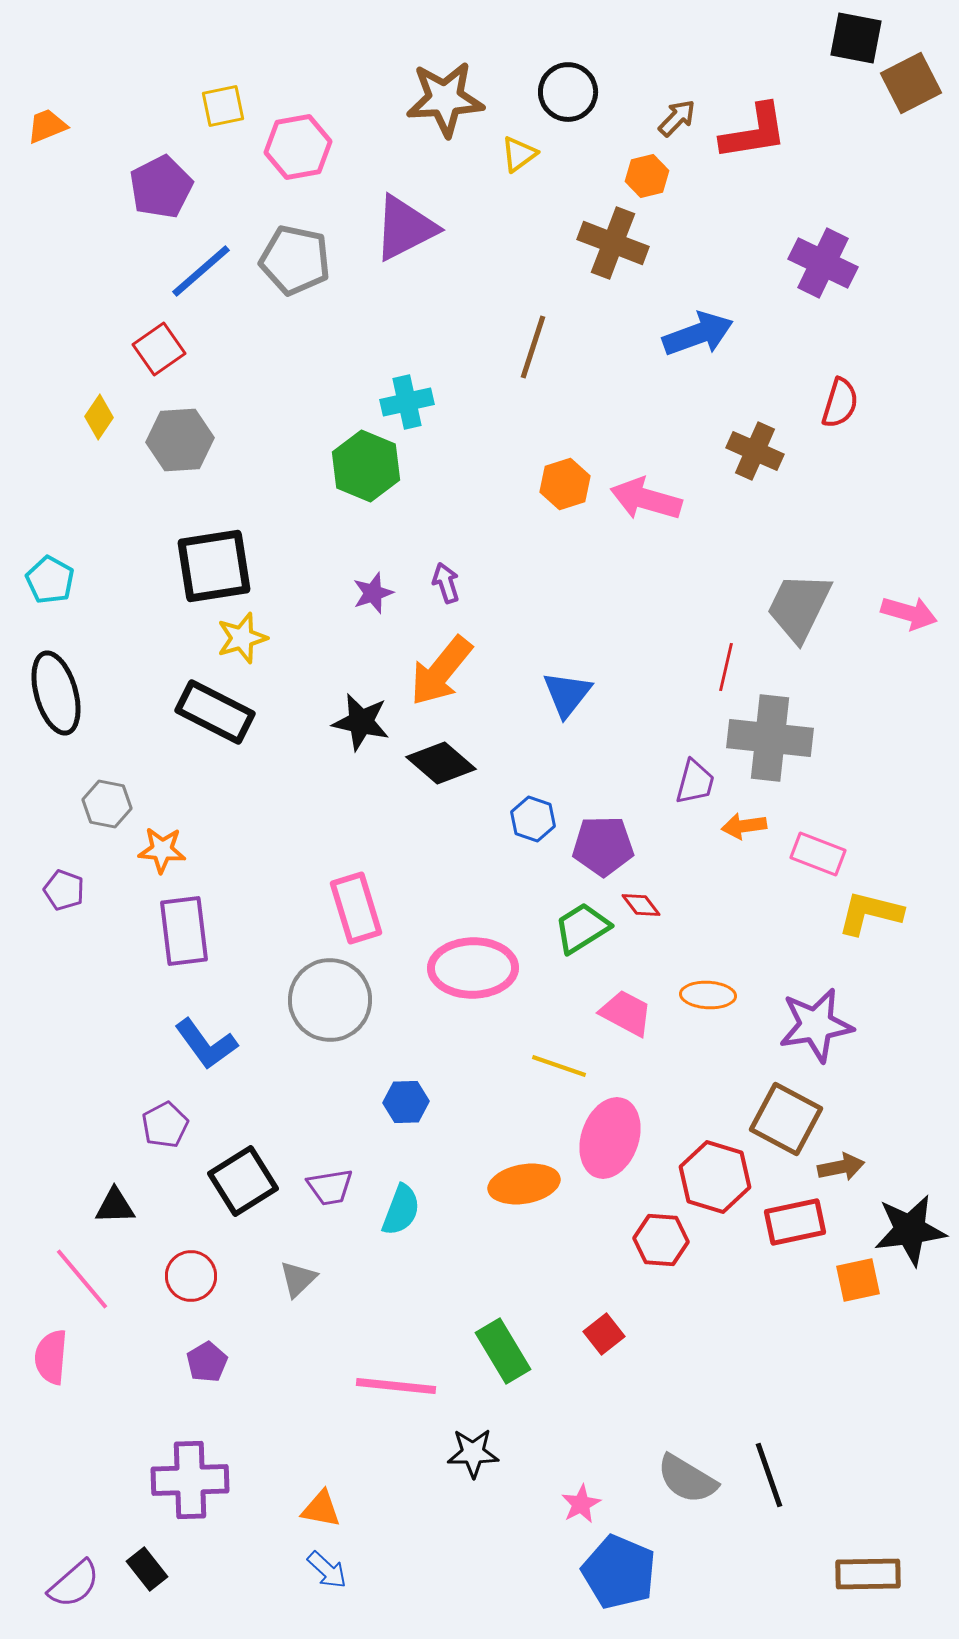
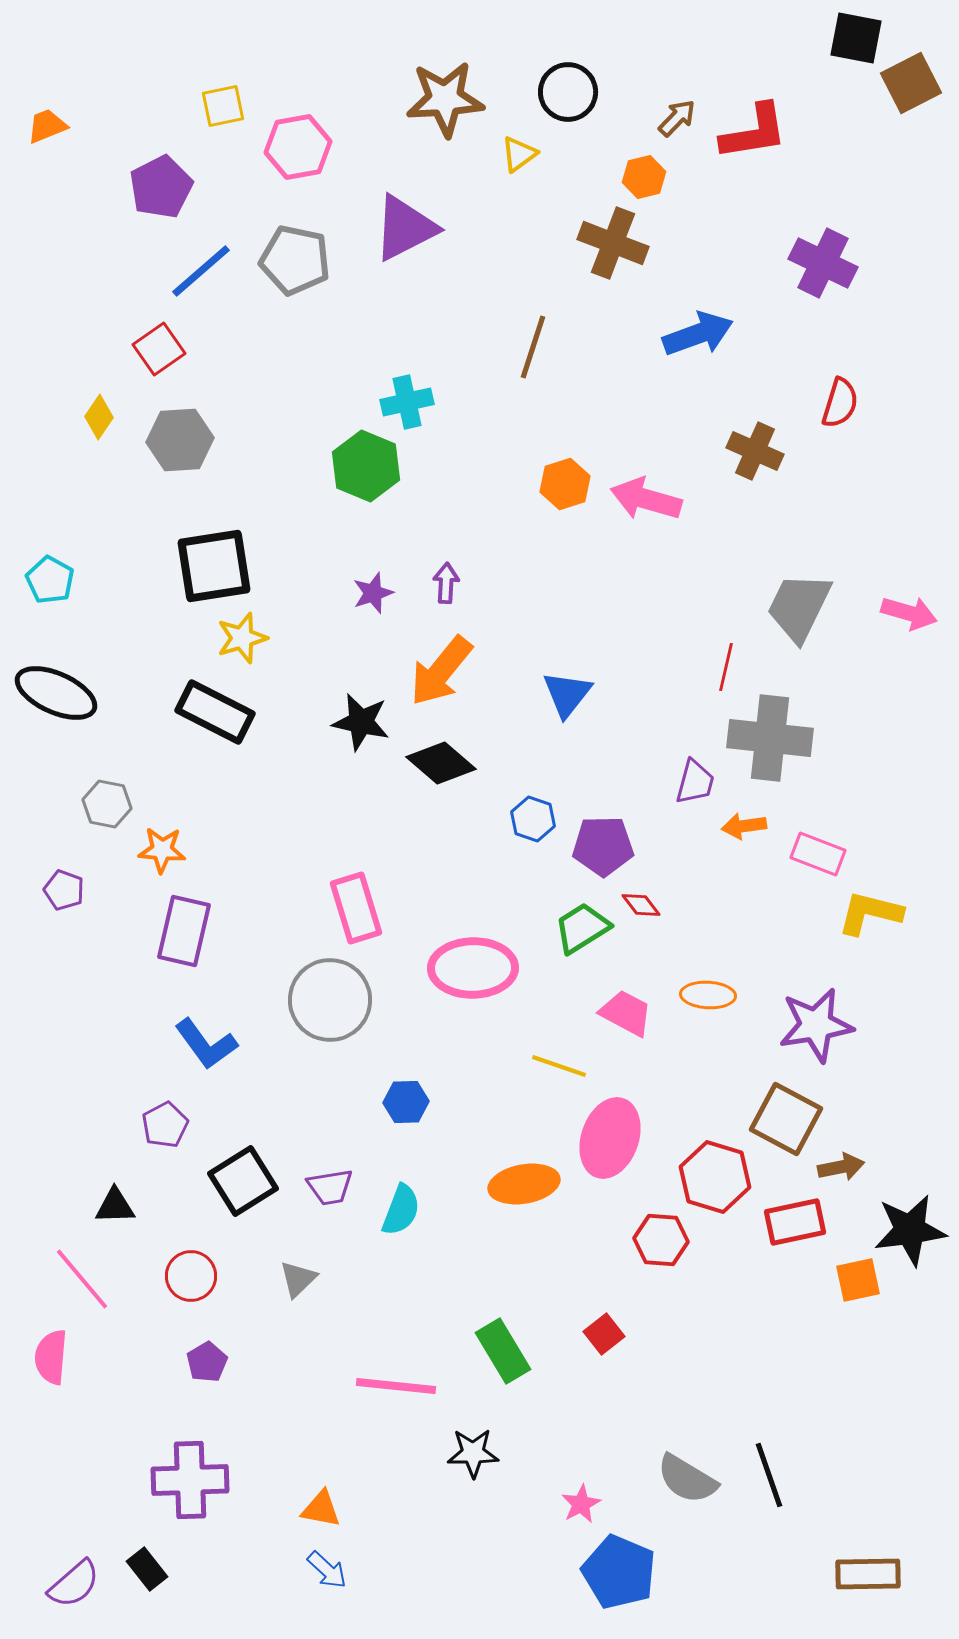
orange hexagon at (647, 176): moved 3 px left, 1 px down
purple arrow at (446, 583): rotated 21 degrees clockwise
black ellipse at (56, 693): rotated 50 degrees counterclockwise
purple rectangle at (184, 931): rotated 20 degrees clockwise
